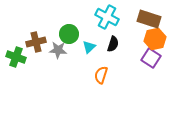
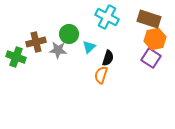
black semicircle: moved 5 px left, 14 px down
